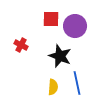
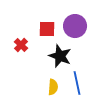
red square: moved 4 px left, 10 px down
red cross: rotated 16 degrees clockwise
